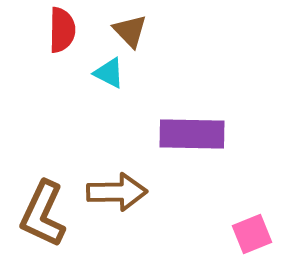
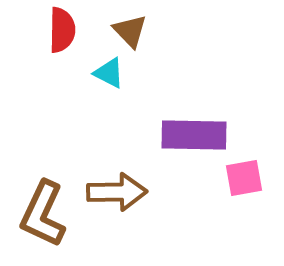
purple rectangle: moved 2 px right, 1 px down
pink square: moved 8 px left, 56 px up; rotated 12 degrees clockwise
